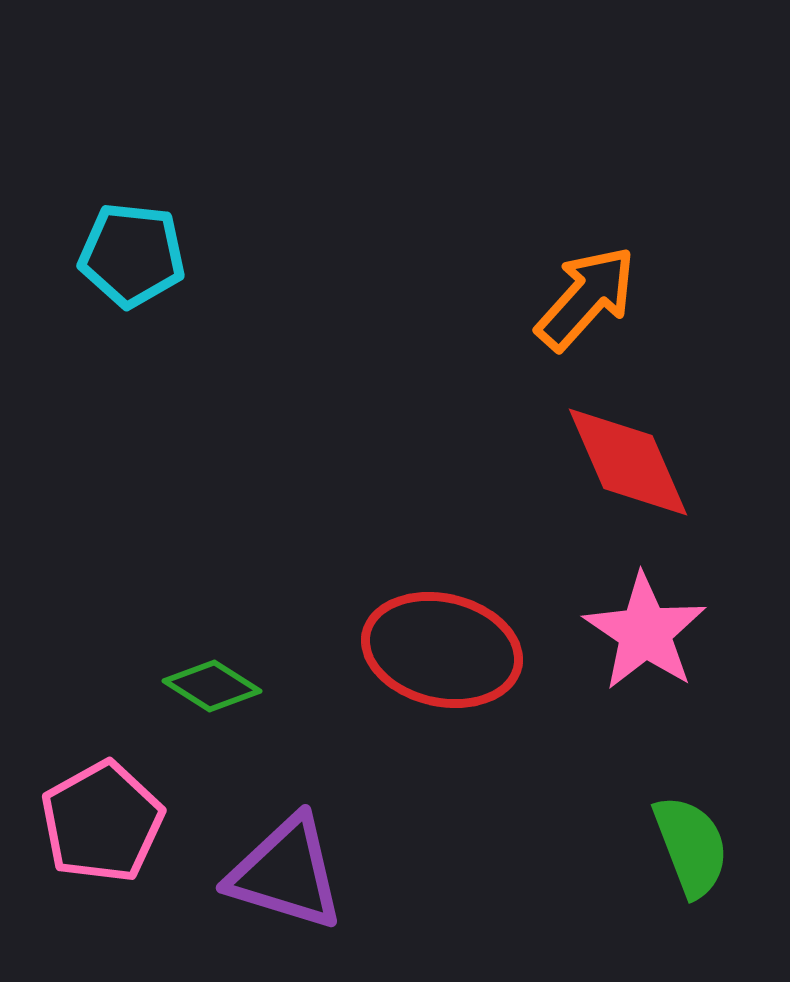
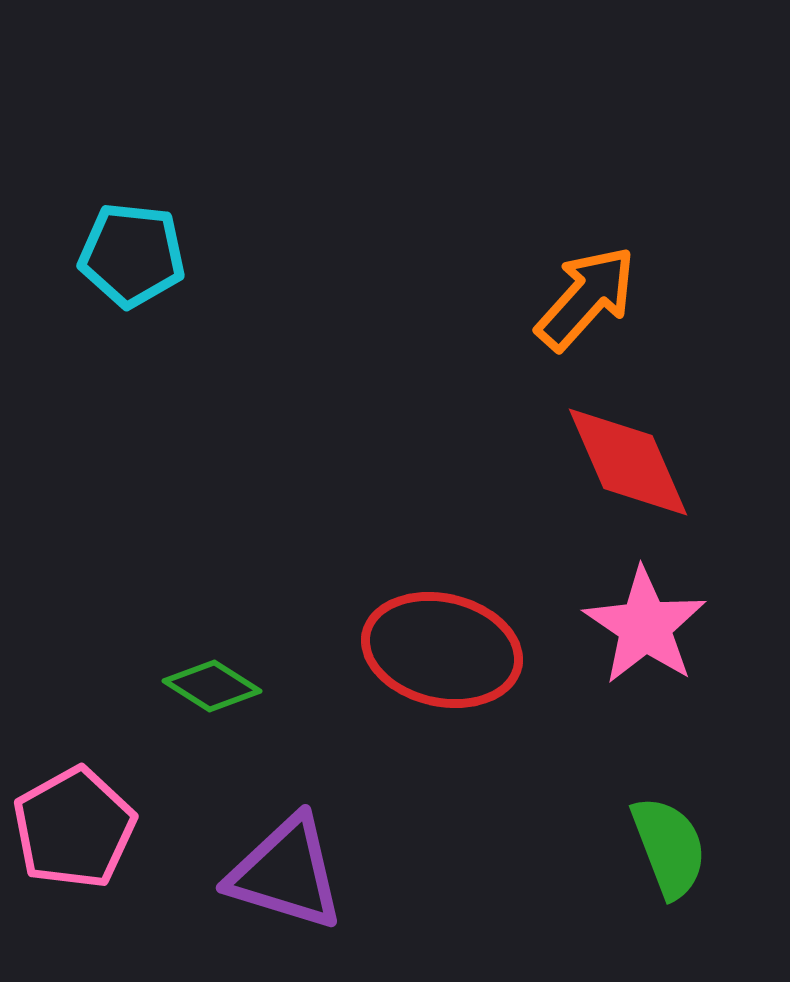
pink star: moved 6 px up
pink pentagon: moved 28 px left, 6 px down
green semicircle: moved 22 px left, 1 px down
